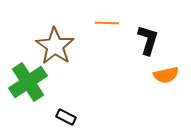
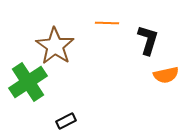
black rectangle: moved 4 px down; rotated 54 degrees counterclockwise
